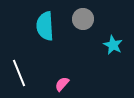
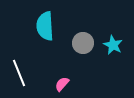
gray circle: moved 24 px down
